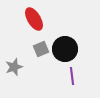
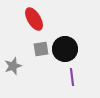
gray square: rotated 14 degrees clockwise
gray star: moved 1 px left, 1 px up
purple line: moved 1 px down
